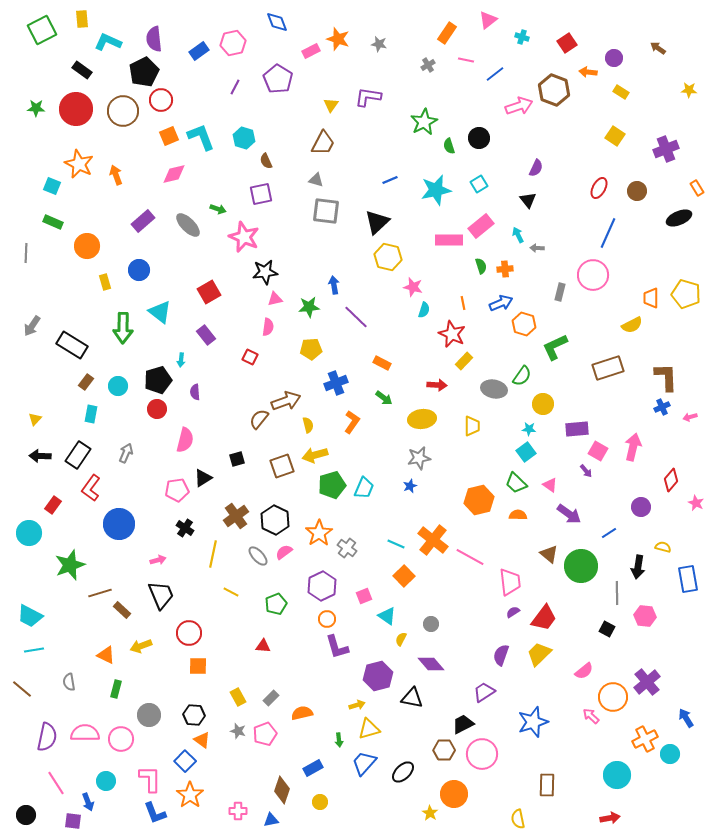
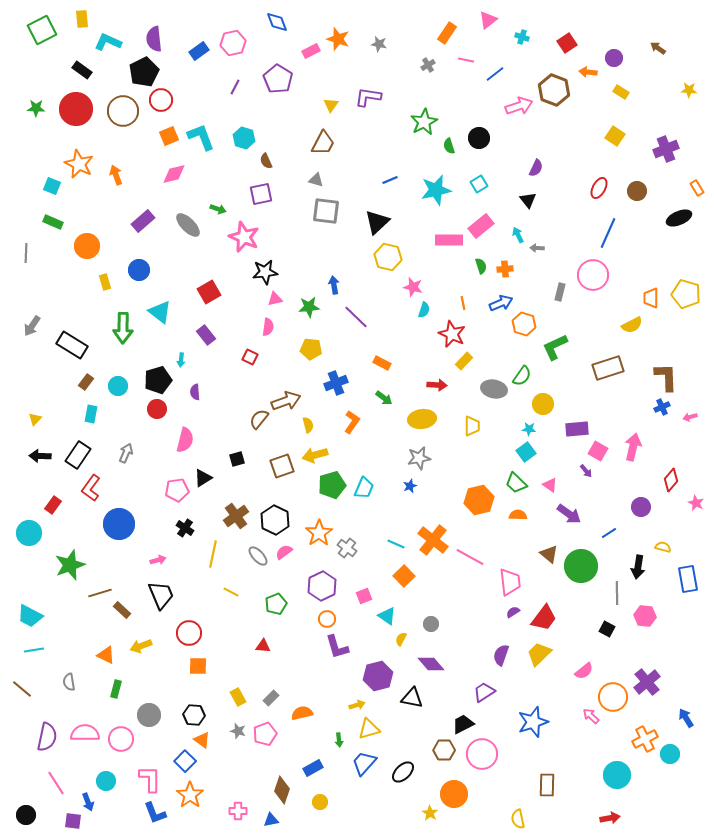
yellow pentagon at (311, 349): rotated 10 degrees clockwise
